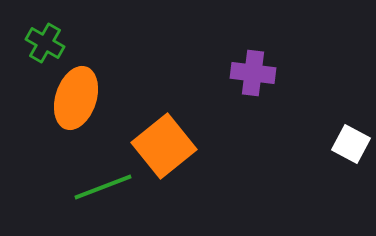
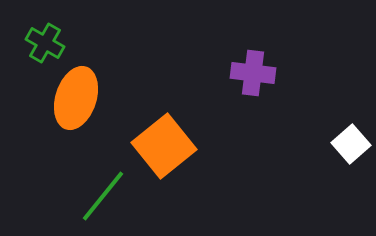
white square: rotated 21 degrees clockwise
green line: moved 9 px down; rotated 30 degrees counterclockwise
